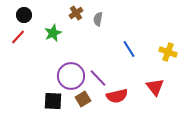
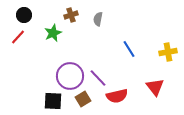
brown cross: moved 5 px left, 2 px down; rotated 16 degrees clockwise
yellow cross: rotated 30 degrees counterclockwise
purple circle: moved 1 px left
